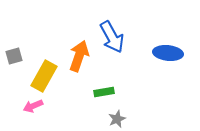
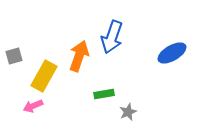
blue arrow: rotated 48 degrees clockwise
blue ellipse: moved 4 px right; rotated 36 degrees counterclockwise
green rectangle: moved 2 px down
gray star: moved 11 px right, 7 px up
